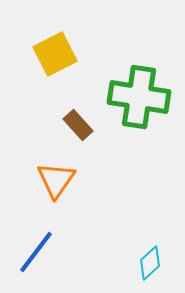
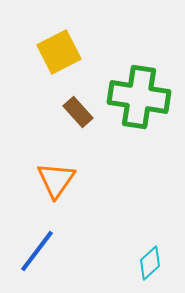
yellow square: moved 4 px right, 2 px up
brown rectangle: moved 13 px up
blue line: moved 1 px right, 1 px up
